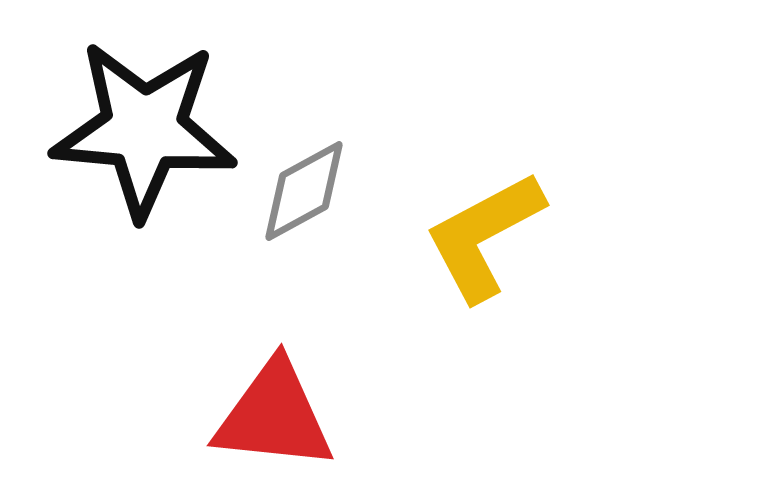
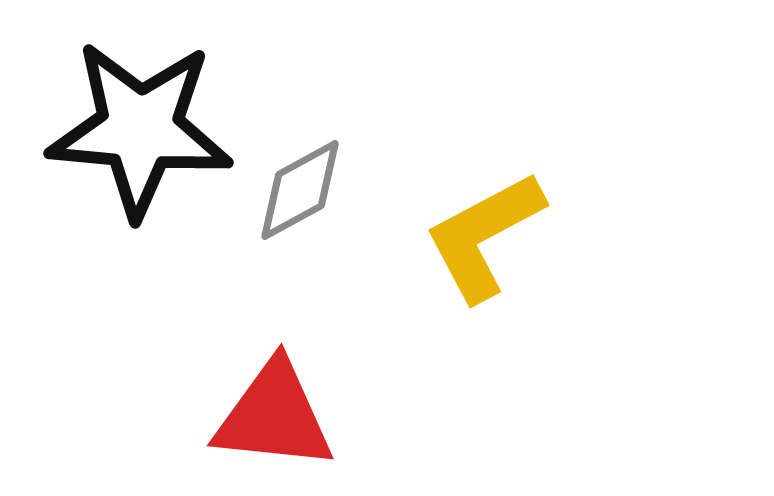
black star: moved 4 px left
gray diamond: moved 4 px left, 1 px up
